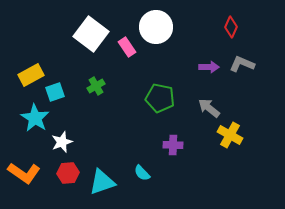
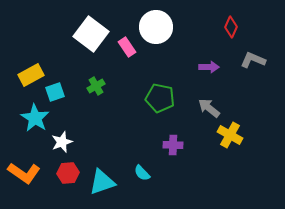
gray L-shape: moved 11 px right, 4 px up
